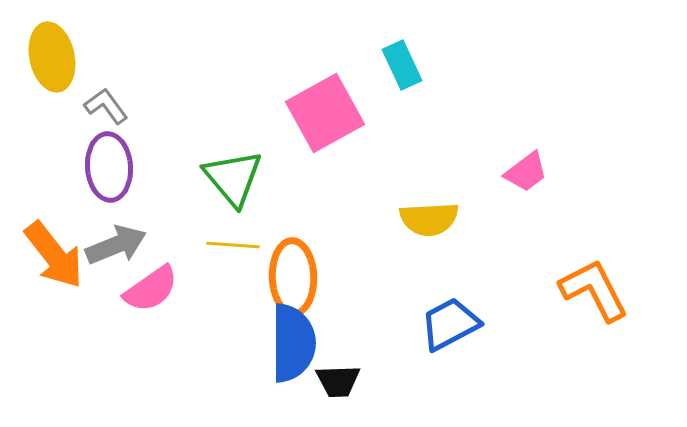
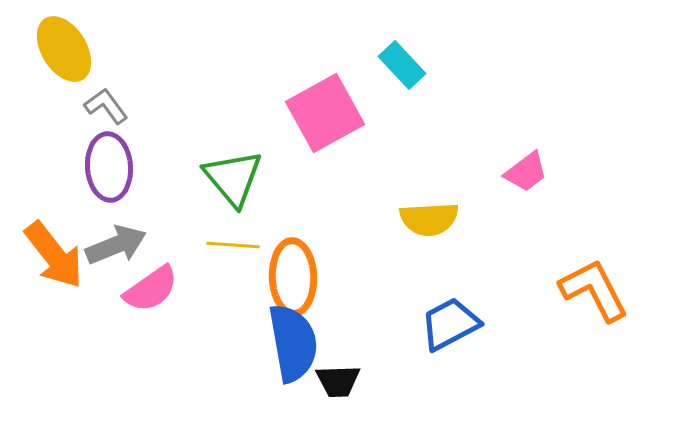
yellow ellipse: moved 12 px right, 8 px up; rotated 20 degrees counterclockwise
cyan rectangle: rotated 18 degrees counterclockwise
blue semicircle: rotated 10 degrees counterclockwise
